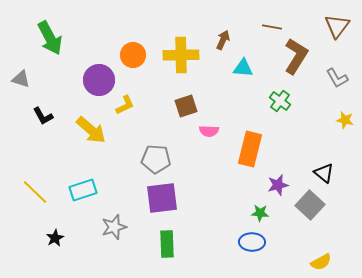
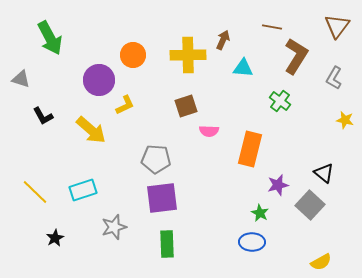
yellow cross: moved 7 px right
gray L-shape: moved 3 px left; rotated 60 degrees clockwise
green star: rotated 24 degrees clockwise
